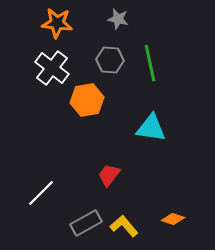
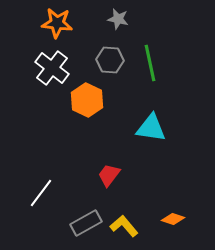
orange hexagon: rotated 24 degrees counterclockwise
white line: rotated 8 degrees counterclockwise
